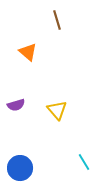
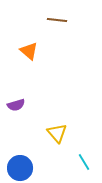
brown line: rotated 66 degrees counterclockwise
orange triangle: moved 1 px right, 1 px up
yellow triangle: moved 23 px down
